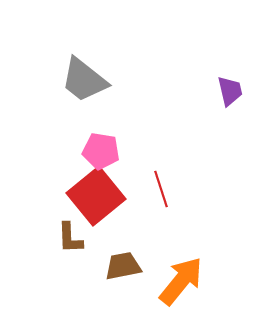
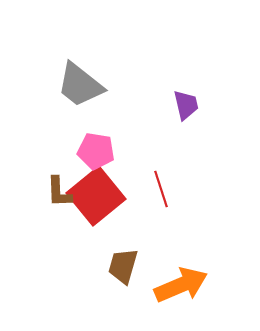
gray trapezoid: moved 4 px left, 5 px down
purple trapezoid: moved 44 px left, 14 px down
pink pentagon: moved 5 px left
brown L-shape: moved 11 px left, 46 px up
brown trapezoid: rotated 63 degrees counterclockwise
orange arrow: moved 4 px down; rotated 28 degrees clockwise
